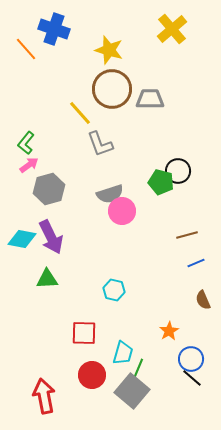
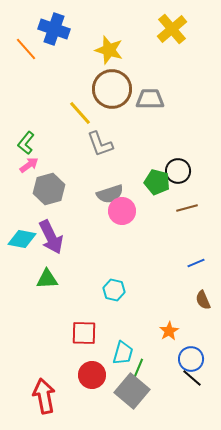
green pentagon: moved 4 px left
brown line: moved 27 px up
